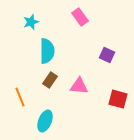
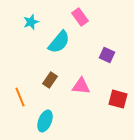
cyan semicircle: moved 12 px right, 9 px up; rotated 40 degrees clockwise
pink triangle: moved 2 px right
